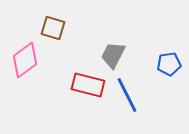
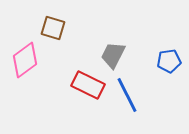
blue pentagon: moved 3 px up
red rectangle: rotated 12 degrees clockwise
